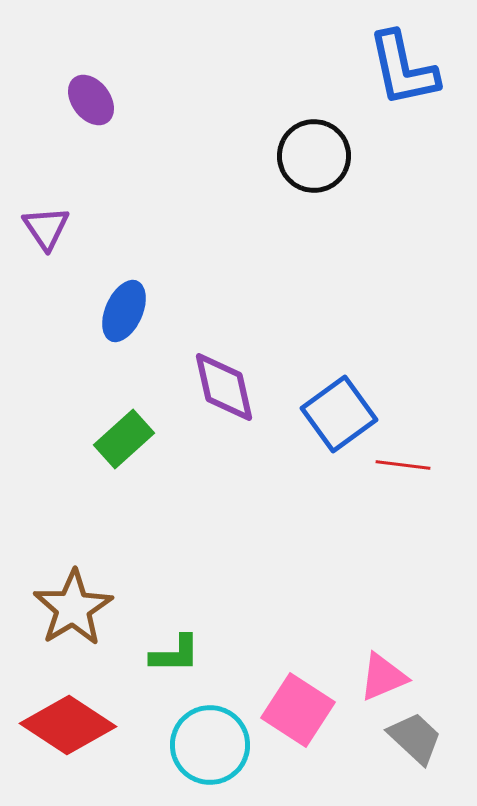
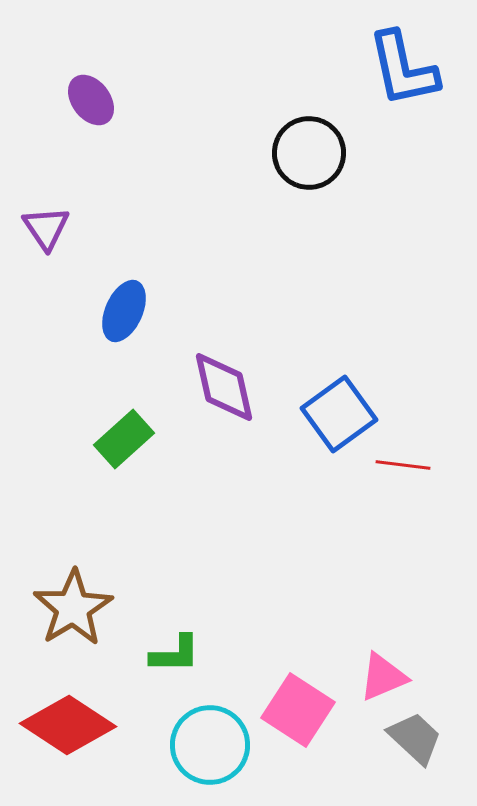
black circle: moved 5 px left, 3 px up
